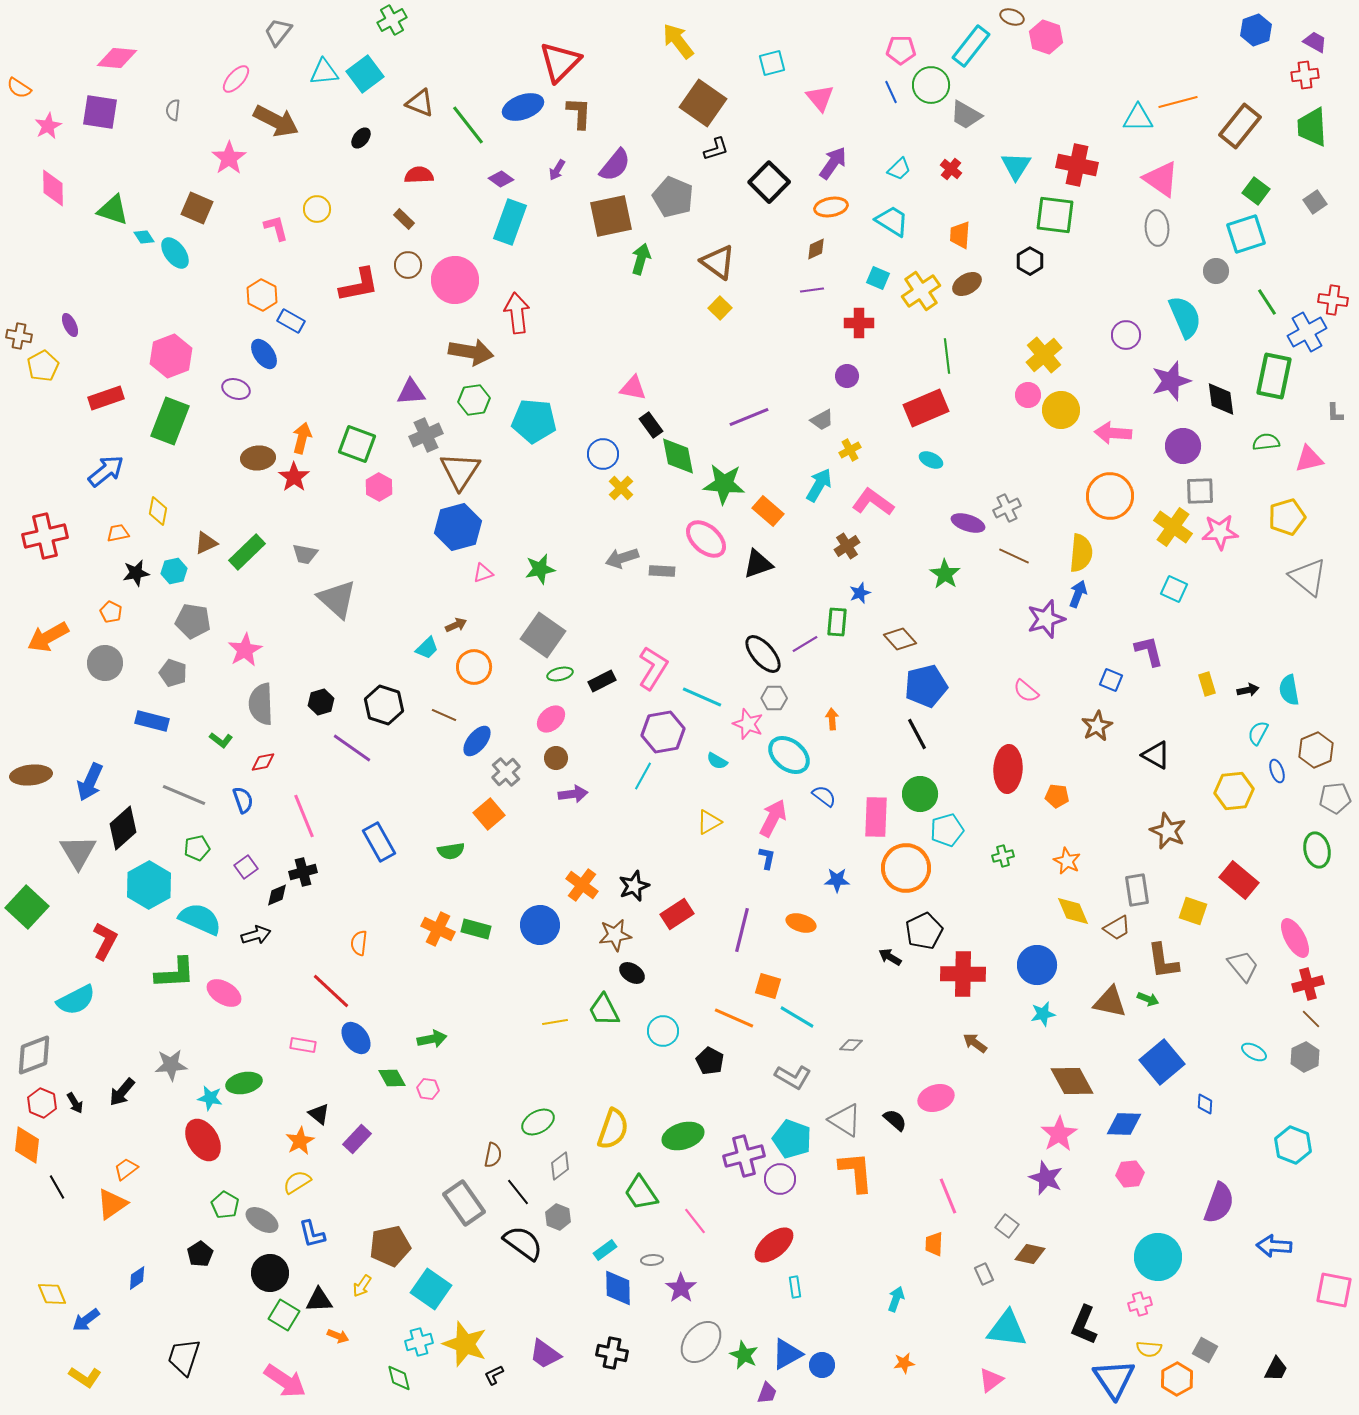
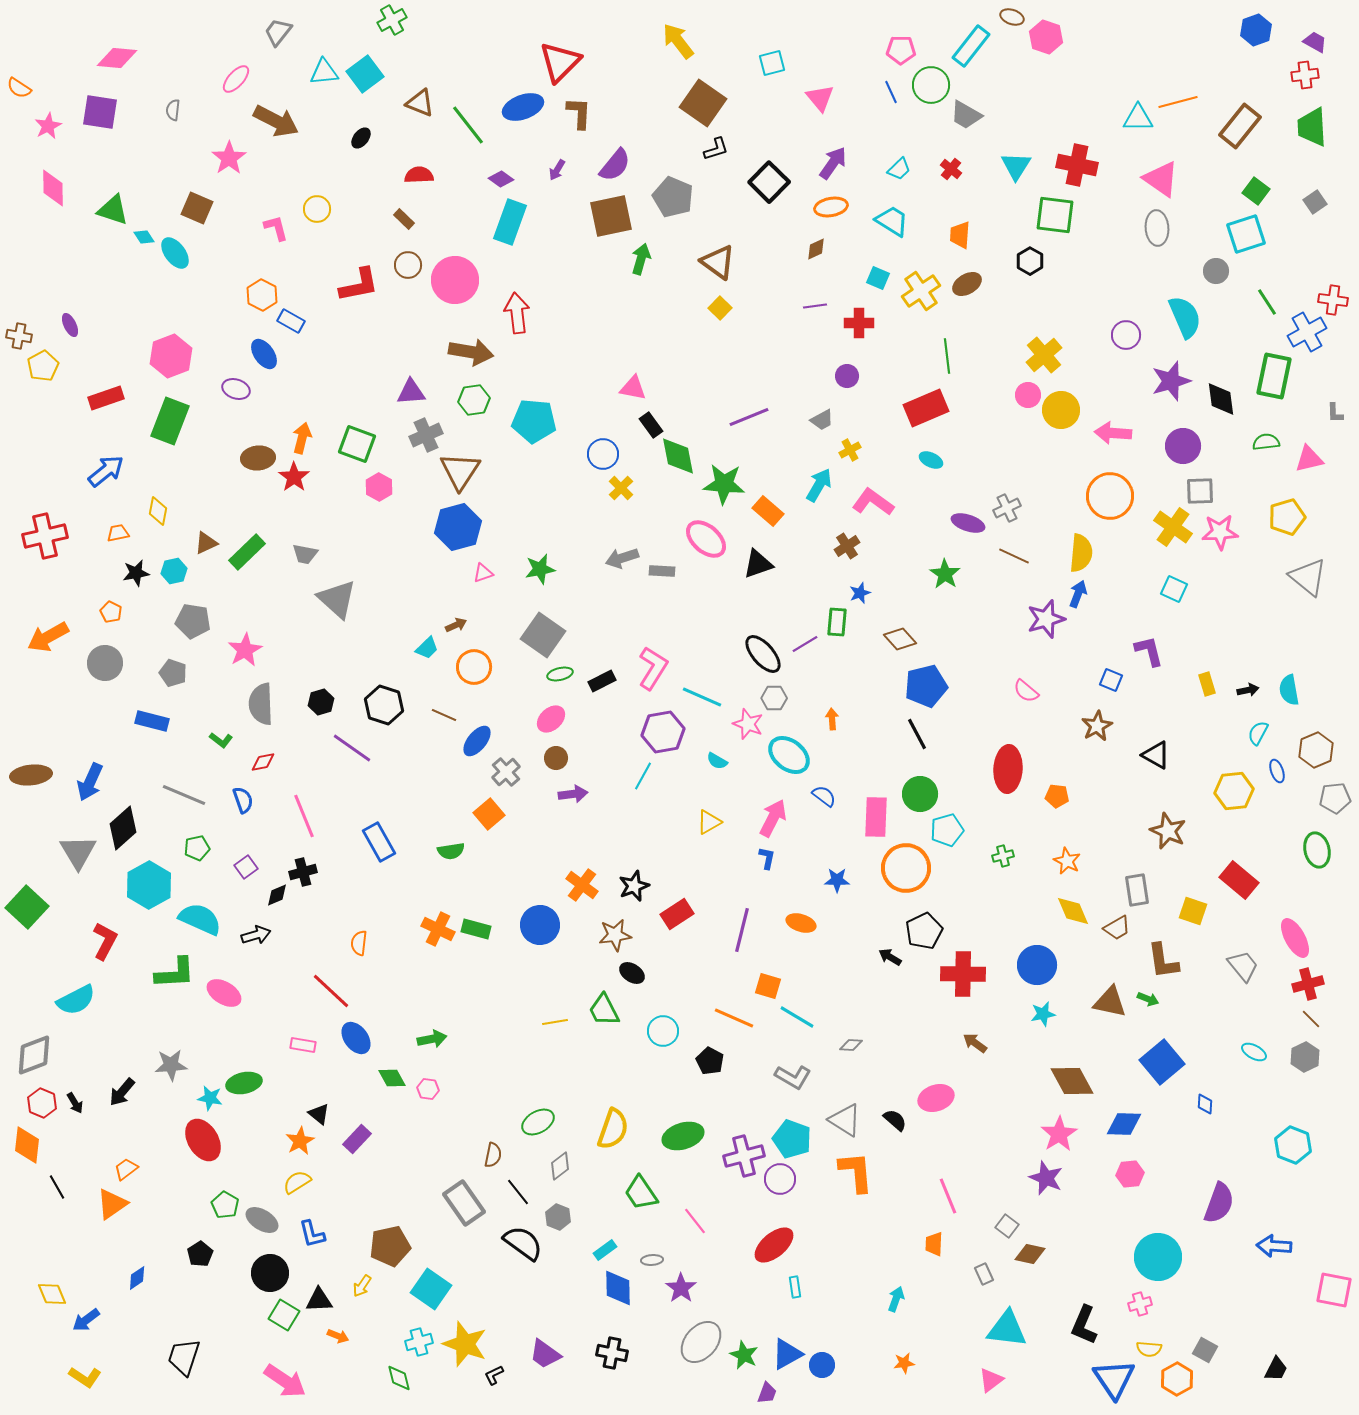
purple line at (812, 290): moved 3 px right, 16 px down
